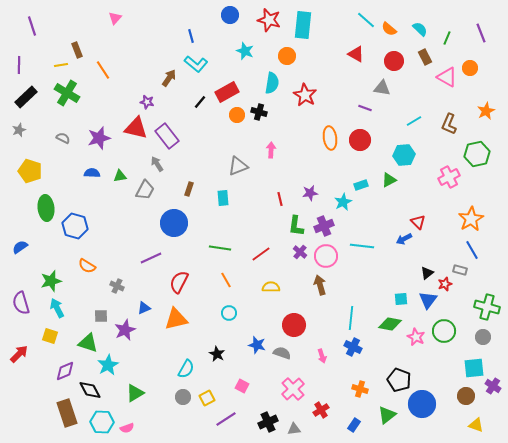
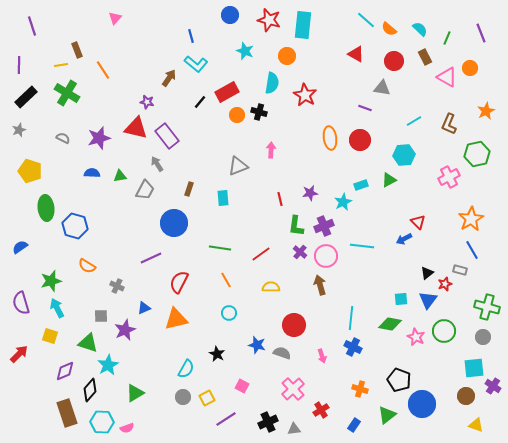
black diamond at (90, 390): rotated 70 degrees clockwise
